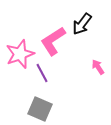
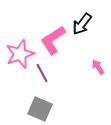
pink L-shape: moved 1 px up
